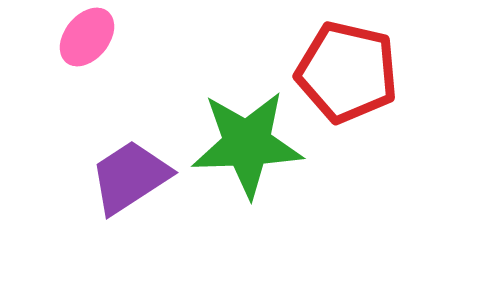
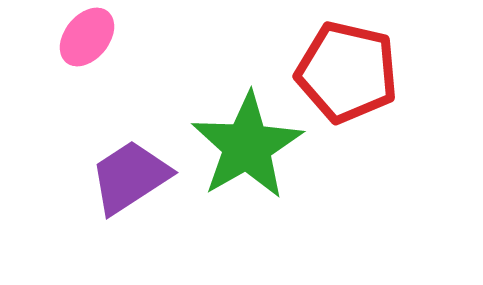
green star: moved 2 px down; rotated 28 degrees counterclockwise
